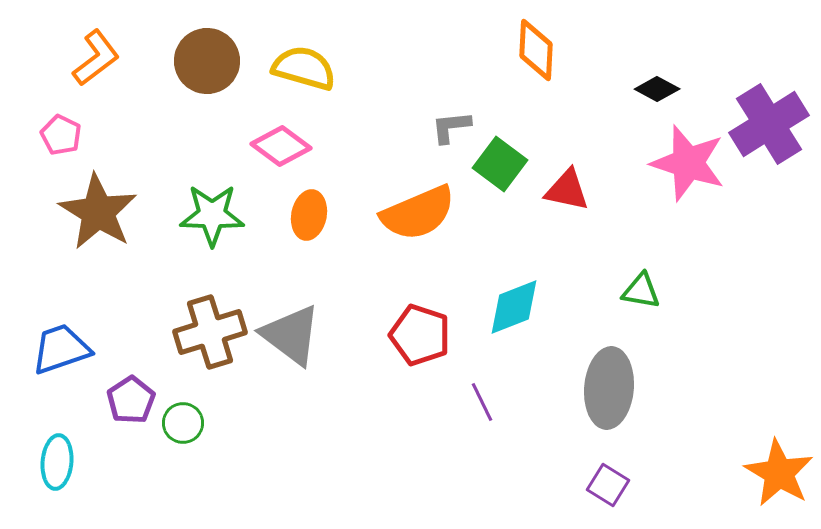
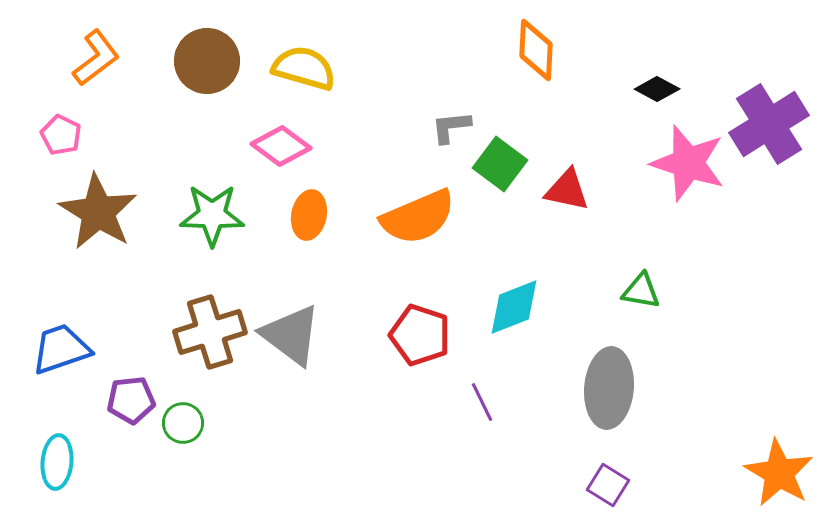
orange semicircle: moved 4 px down
purple pentagon: rotated 27 degrees clockwise
